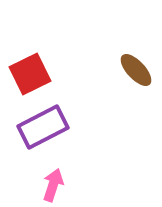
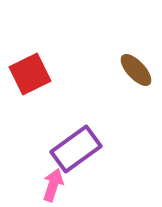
purple rectangle: moved 33 px right, 22 px down; rotated 9 degrees counterclockwise
